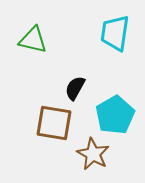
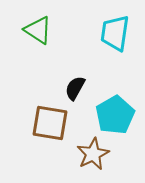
green triangle: moved 5 px right, 10 px up; rotated 20 degrees clockwise
brown square: moved 4 px left
brown star: rotated 16 degrees clockwise
